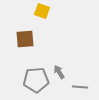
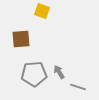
brown square: moved 4 px left
gray pentagon: moved 2 px left, 6 px up
gray line: moved 2 px left; rotated 14 degrees clockwise
